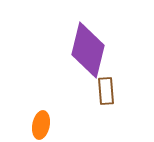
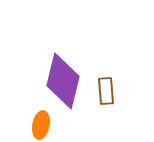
purple diamond: moved 25 px left, 31 px down
